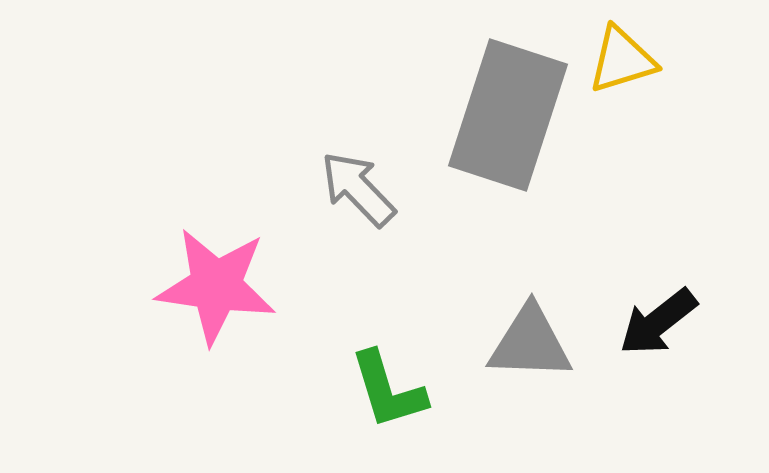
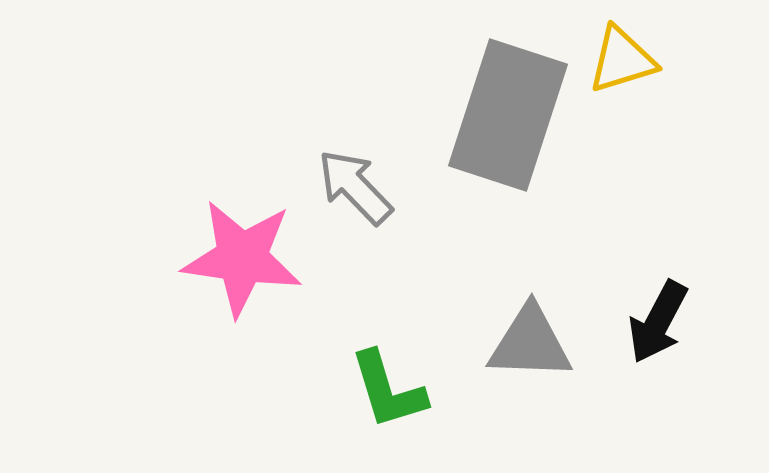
gray arrow: moved 3 px left, 2 px up
pink star: moved 26 px right, 28 px up
black arrow: rotated 24 degrees counterclockwise
